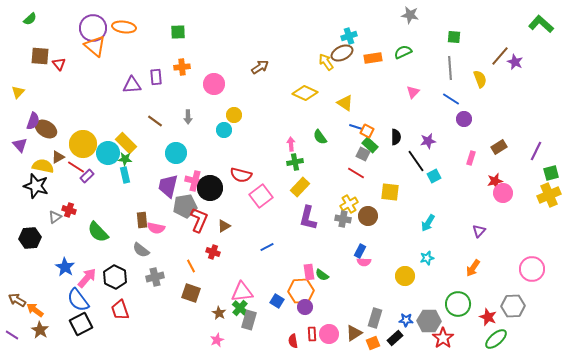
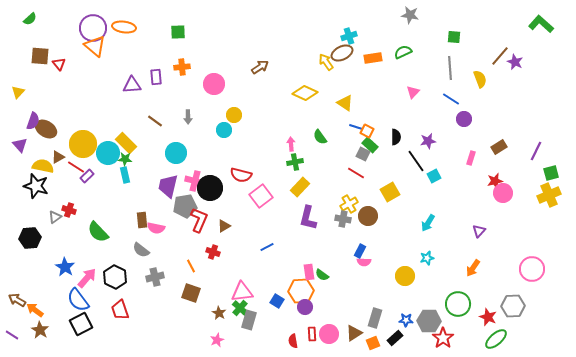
yellow square at (390, 192): rotated 36 degrees counterclockwise
